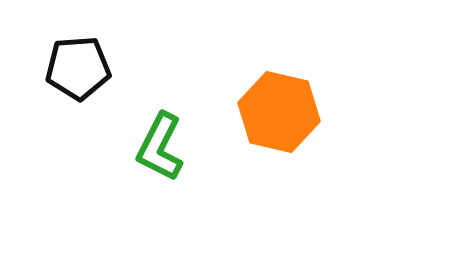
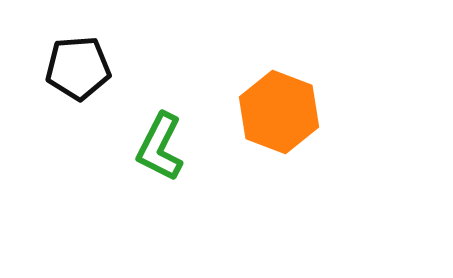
orange hexagon: rotated 8 degrees clockwise
